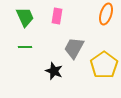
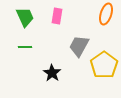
gray trapezoid: moved 5 px right, 2 px up
black star: moved 2 px left, 2 px down; rotated 12 degrees clockwise
